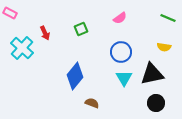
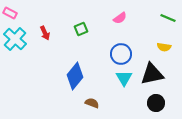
cyan cross: moved 7 px left, 9 px up
blue circle: moved 2 px down
